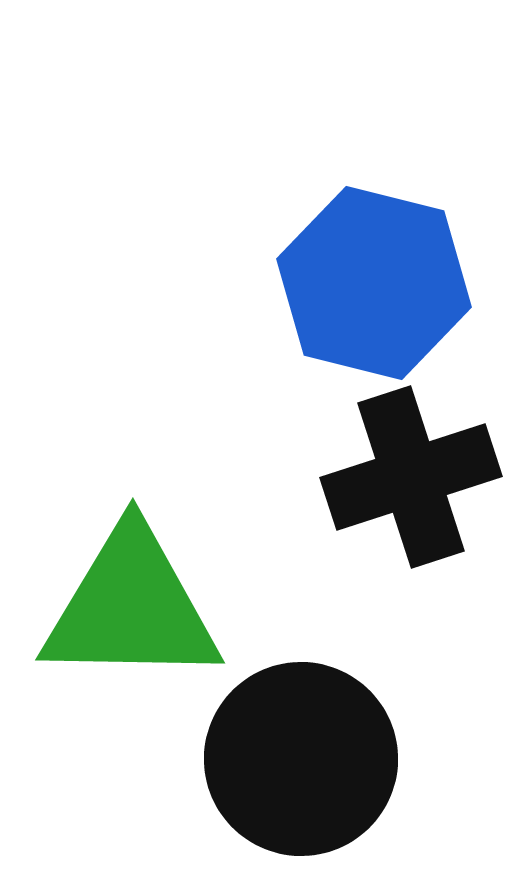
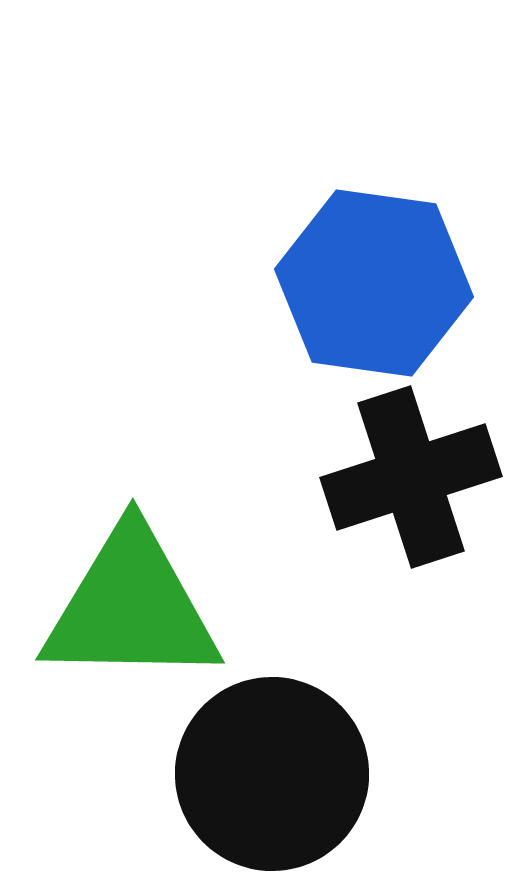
blue hexagon: rotated 6 degrees counterclockwise
black circle: moved 29 px left, 15 px down
